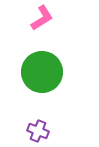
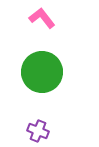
pink L-shape: rotated 96 degrees counterclockwise
